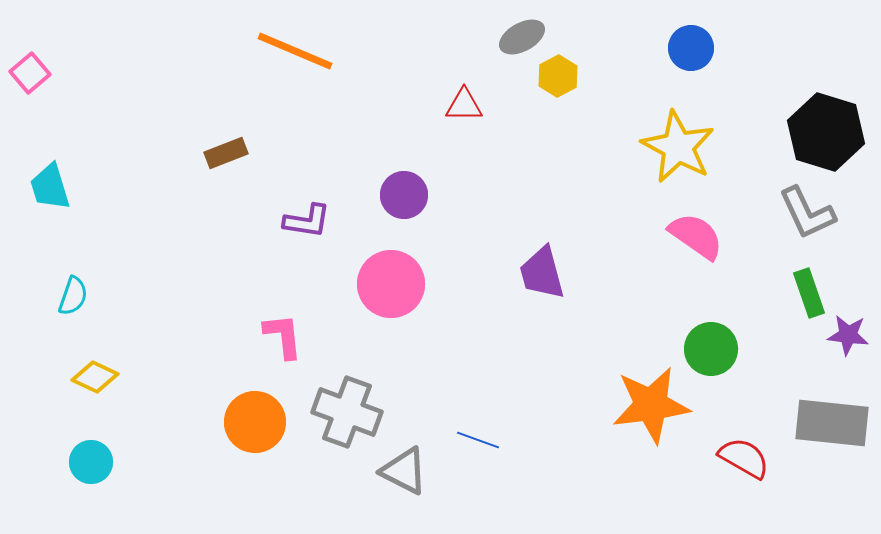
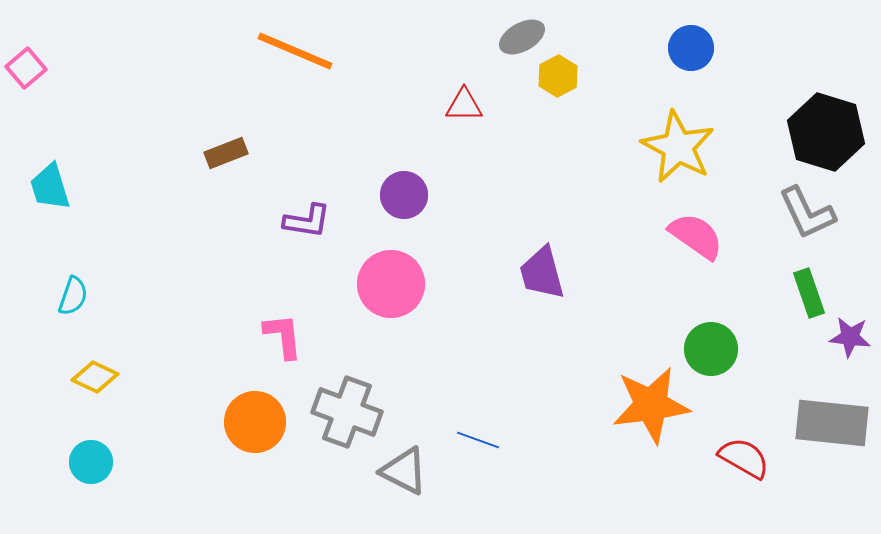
pink square: moved 4 px left, 5 px up
purple star: moved 2 px right, 2 px down
